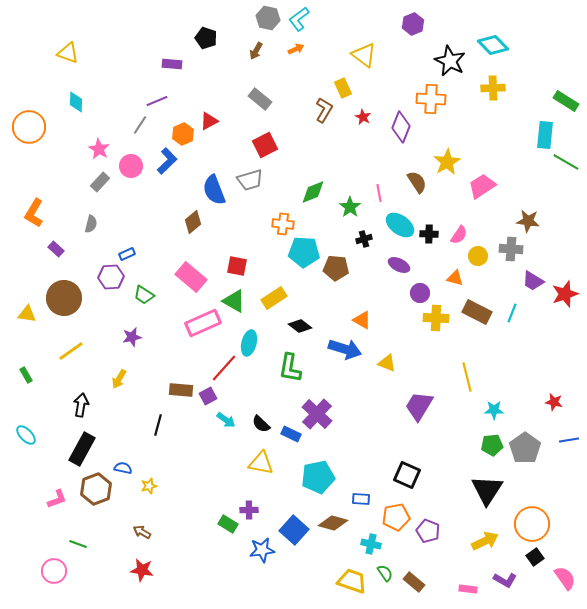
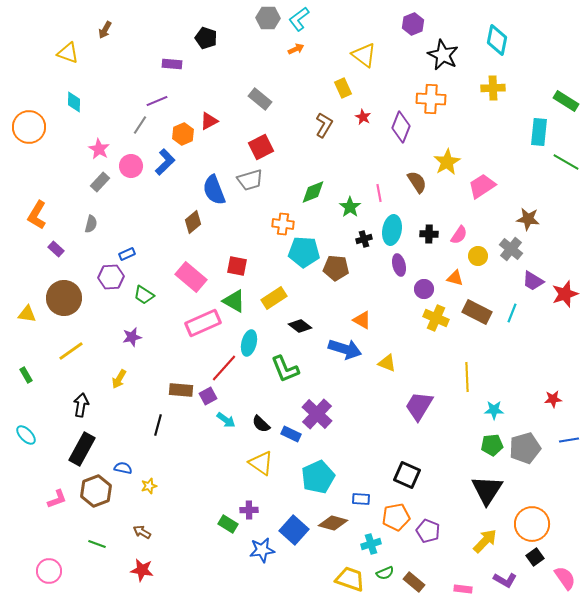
gray hexagon at (268, 18): rotated 10 degrees counterclockwise
cyan diamond at (493, 45): moved 4 px right, 5 px up; rotated 56 degrees clockwise
brown arrow at (256, 51): moved 151 px left, 21 px up
black star at (450, 61): moved 7 px left, 6 px up
cyan diamond at (76, 102): moved 2 px left
brown L-shape at (324, 110): moved 15 px down
cyan rectangle at (545, 135): moved 6 px left, 3 px up
red square at (265, 145): moved 4 px left, 2 px down
blue L-shape at (167, 161): moved 2 px left, 1 px down
orange L-shape at (34, 213): moved 3 px right, 2 px down
brown star at (528, 221): moved 2 px up
cyan ellipse at (400, 225): moved 8 px left, 5 px down; rotated 64 degrees clockwise
gray cross at (511, 249): rotated 35 degrees clockwise
purple ellipse at (399, 265): rotated 50 degrees clockwise
purple circle at (420, 293): moved 4 px right, 4 px up
yellow cross at (436, 318): rotated 20 degrees clockwise
green L-shape at (290, 368): moved 5 px left, 1 px down; rotated 32 degrees counterclockwise
yellow line at (467, 377): rotated 12 degrees clockwise
red star at (554, 402): moved 1 px left, 3 px up; rotated 18 degrees counterclockwise
gray pentagon at (525, 448): rotated 20 degrees clockwise
yellow triangle at (261, 463): rotated 24 degrees clockwise
cyan pentagon at (318, 477): rotated 12 degrees counterclockwise
brown hexagon at (96, 489): moved 2 px down
yellow arrow at (485, 541): rotated 20 degrees counterclockwise
green line at (78, 544): moved 19 px right
cyan cross at (371, 544): rotated 30 degrees counterclockwise
pink circle at (54, 571): moved 5 px left
green semicircle at (385, 573): rotated 102 degrees clockwise
yellow trapezoid at (352, 581): moved 2 px left, 2 px up
pink rectangle at (468, 589): moved 5 px left
